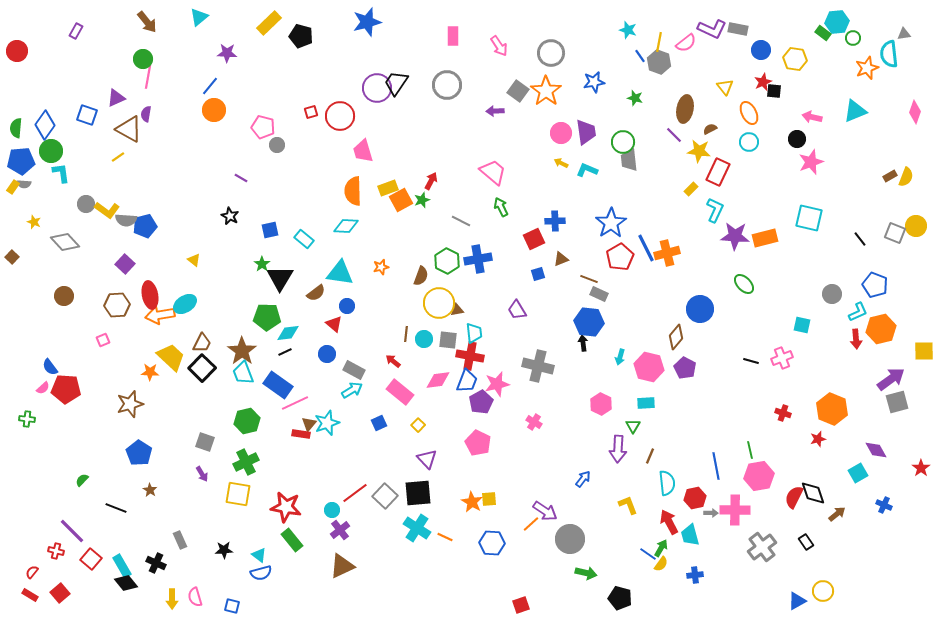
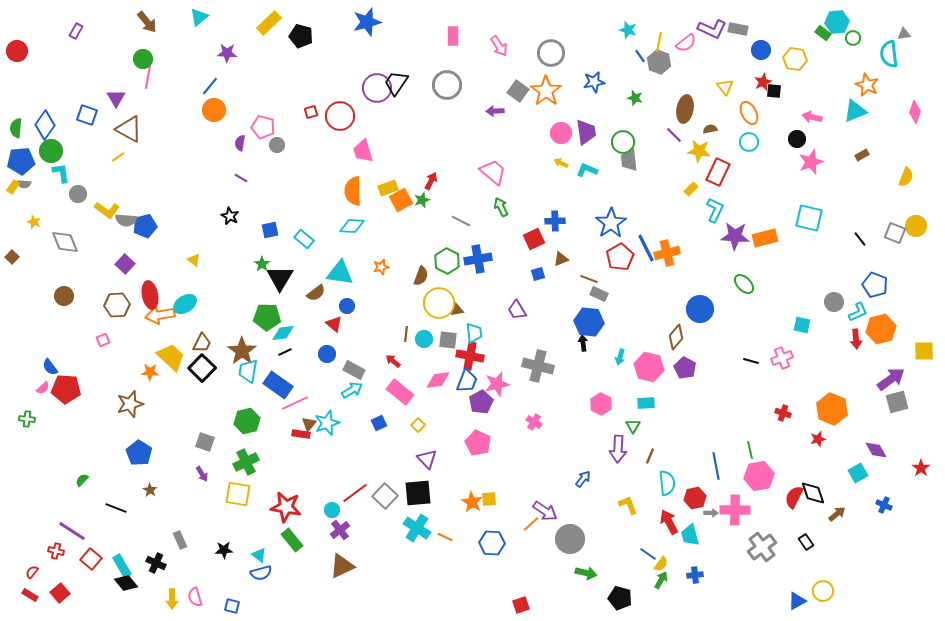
orange star at (867, 68): moved 17 px down; rotated 25 degrees counterclockwise
purple triangle at (116, 98): rotated 36 degrees counterclockwise
purple semicircle at (146, 114): moved 94 px right, 29 px down
brown semicircle at (710, 129): rotated 16 degrees clockwise
brown rectangle at (890, 176): moved 28 px left, 21 px up
gray circle at (86, 204): moved 8 px left, 10 px up
cyan diamond at (346, 226): moved 6 px right
gray diamond at (65, 242): rotated 20 degrees clockwise
gray circle at (832, 294): moved 2 px right, 8 px down
cyan diamond at (288, 333): moved 5 px left
cyan trapezoid at (243, 373): moved 5 px right, 2 px up; rotated 30 degrees clockwise
purple line at (72, 531): rotated 12 degrees counterclockwise
green arrow at (661, 548): moved 32 px down
